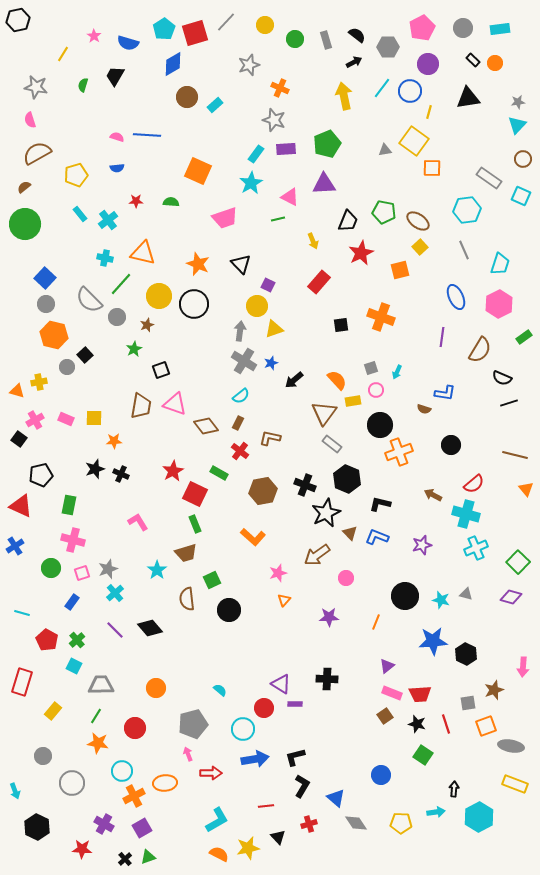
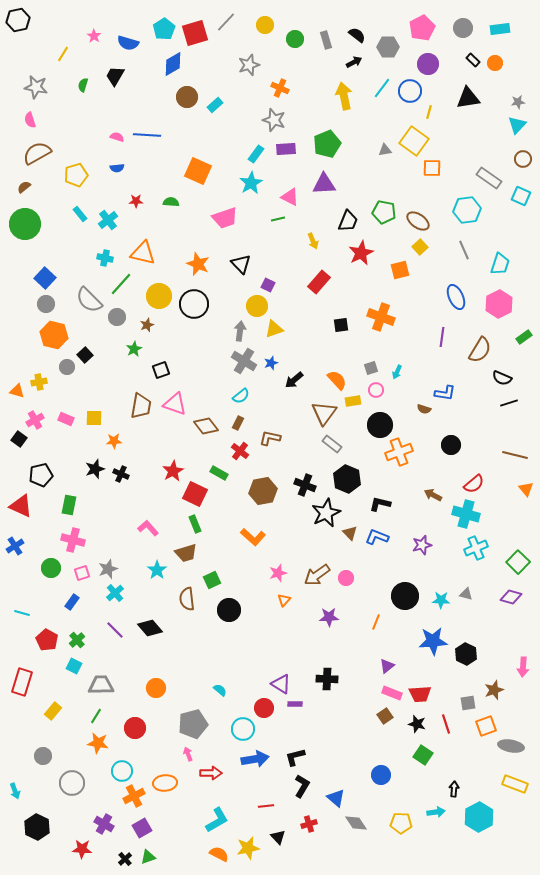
pink L-shape at (138, 522): moved 10 px right, 6 px down; rotated 10 degrees counterclockwise
brown arrow at (317, 555): moved 20 px down
cyan star at (441, 600): rotated 12 degrees counterclockwise
